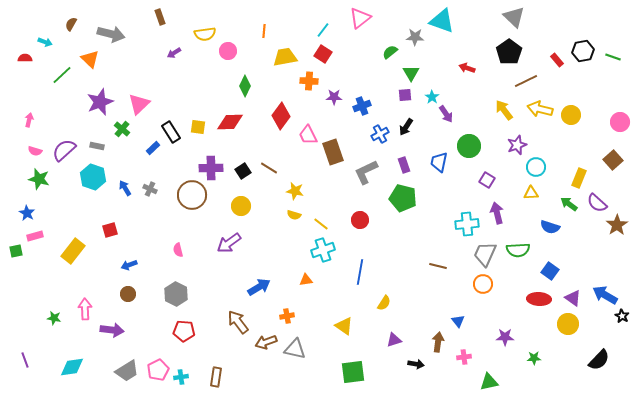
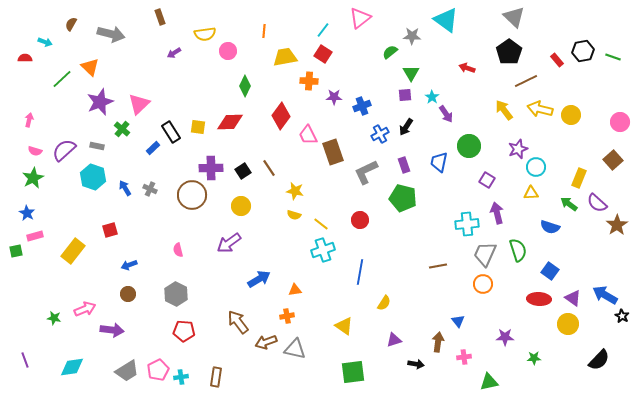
cyan triangle at (442, 21): moved 4 px right, 1 px up; rotated 16 degrees clockwise
gray star at (415, 37): moved 3 px left, 1 px up
orange triangle at (90, 59): moved 8 px down
green line at (62, 75): moved 4 px down
purple star at (517, 145): moved 1 px right, 4 px down
brown line at (269, 168): rotated 24 degrees clockwise
green star at (39, 179): moved 6 px left, 1 px up; rotated 30 degrees clockwise
green semicircle at (518, 250): rotated 105 degrees counterclockwise
brown line at (438, 266): rotated 24 degrees counterclockwise
orange triangle at (306, 280): moved 11 px left, 10 px down
blue arrow at (259, 287): moved 8 px up
pink arrow at (85, 309): rotated 70 degrees clockwise
